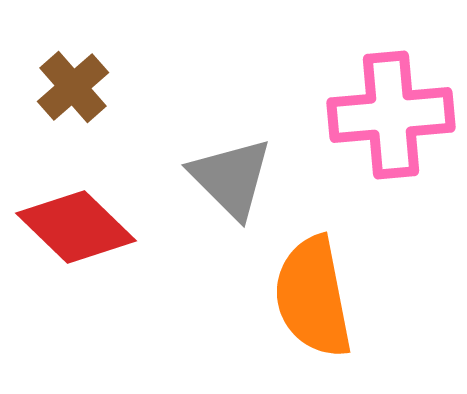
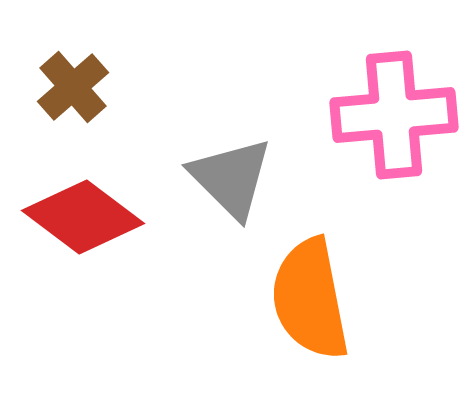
pink cross: moved 3 px right
red diamond: moved 7 px right, 10 px up; rotated 7 degrees counterclockwise
orange semicircle: moved 3 px left, 2 px down
